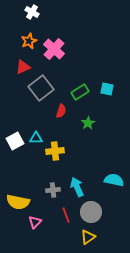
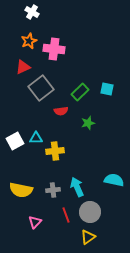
pink cross: rotated 35 degrees counterclockwise
green rectangle: rotated 12 degrees counterclockwise
red semicircle: rotated 64 degrees clockwise
green star: rotated 16 degrees clockwise
yellow semicircle: moved 3 px right, 12 px up
gray circle: moved 1 px left
